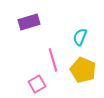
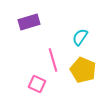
cyan semicircle: rotated 12 degrees clockwise
pink square: rotated 36 degrees counterclockwise
